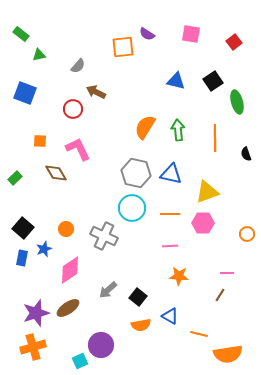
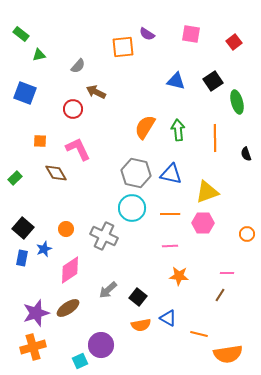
blue triangle at (170, 316): moved 2 px left, 2 px down
